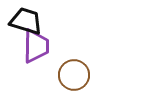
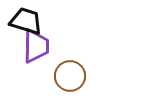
brown circle: moved 4 px left, 1 px down
